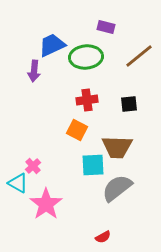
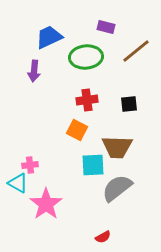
blue trapezoid: moved 3 px left, 8 px up
brown line: moved 3 px left, 5 px up
pink cross: moved 3 px left, 1 px up; rotated 35 degrees clockwise
